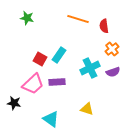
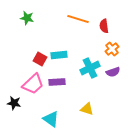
cyan rectangle: rotated 49 degrees clockwise
